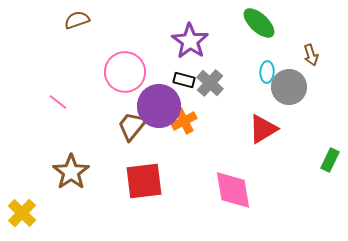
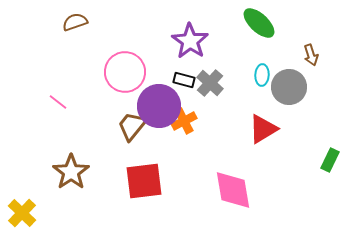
brown semicircle: moved 2 px left, 2 px down
cyan ellipse: moved 5 px left, 3 px down
